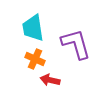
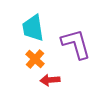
orange cross: rotated 18 degrees clockwise
red arrow: rotated 18 degrees counterclockwise
